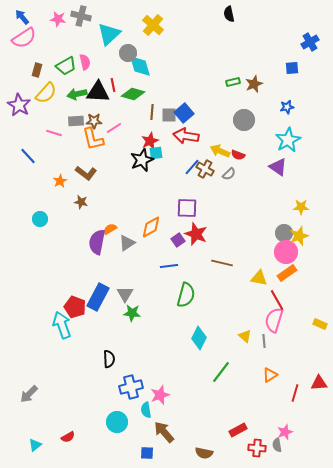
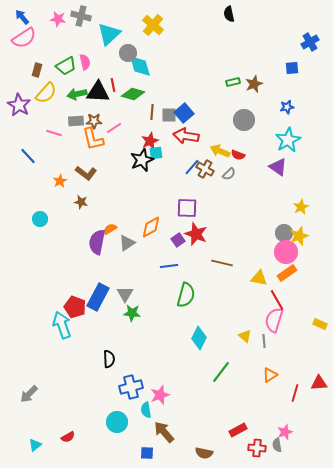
yellow star at (301, 207): rotated 28 degrees counterclockwise
